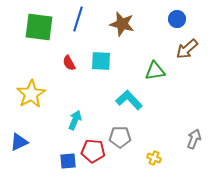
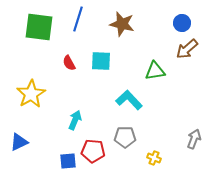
blue circle: moved 5 px right, 4 px down
gray pentagon: moved 5 px right
